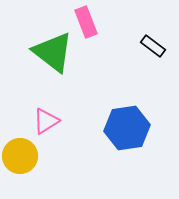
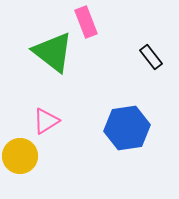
black rectangle: moved 2 px left, 11 px down; rotated 15 degrees clockwise
